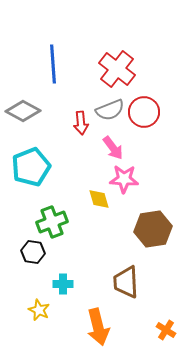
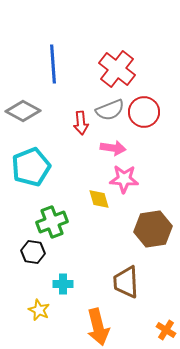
pink arrow: rotated 45 degrees counterclockwise
